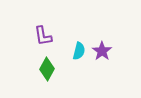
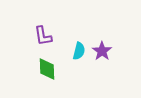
green diamond: rotated 30 degrees counterclockwise
